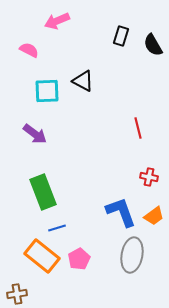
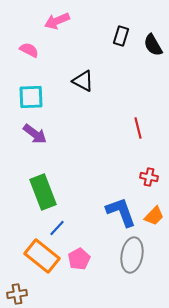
cyan square: moved 16 px left, 6 px down
orange trapezoid: rotated 10 degrees counterclockwise
blue line: rotated 30 degrees counterclockwise
